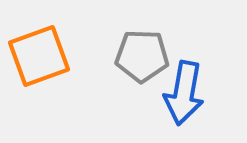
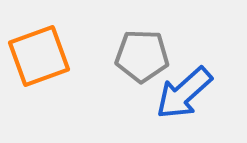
blue arrow: rotated 38 degrees clockwise
